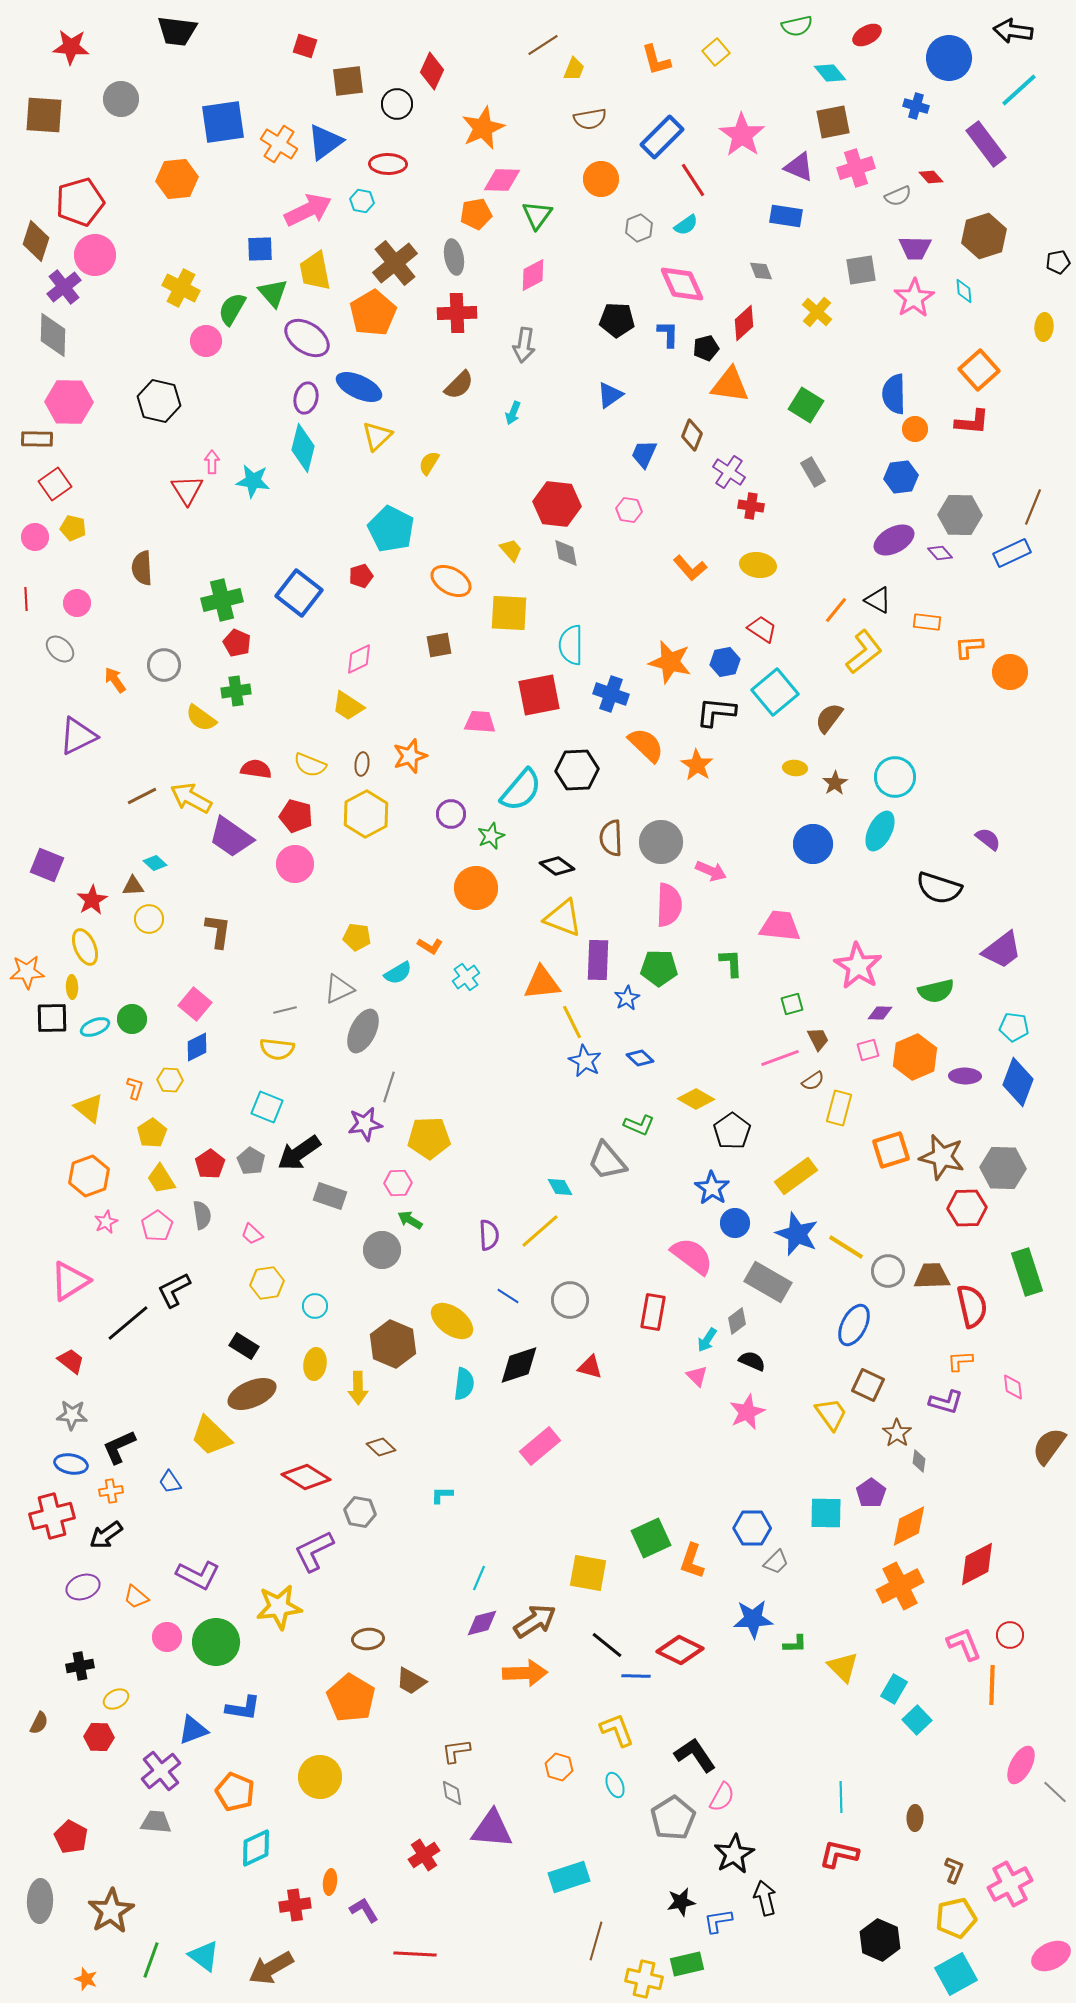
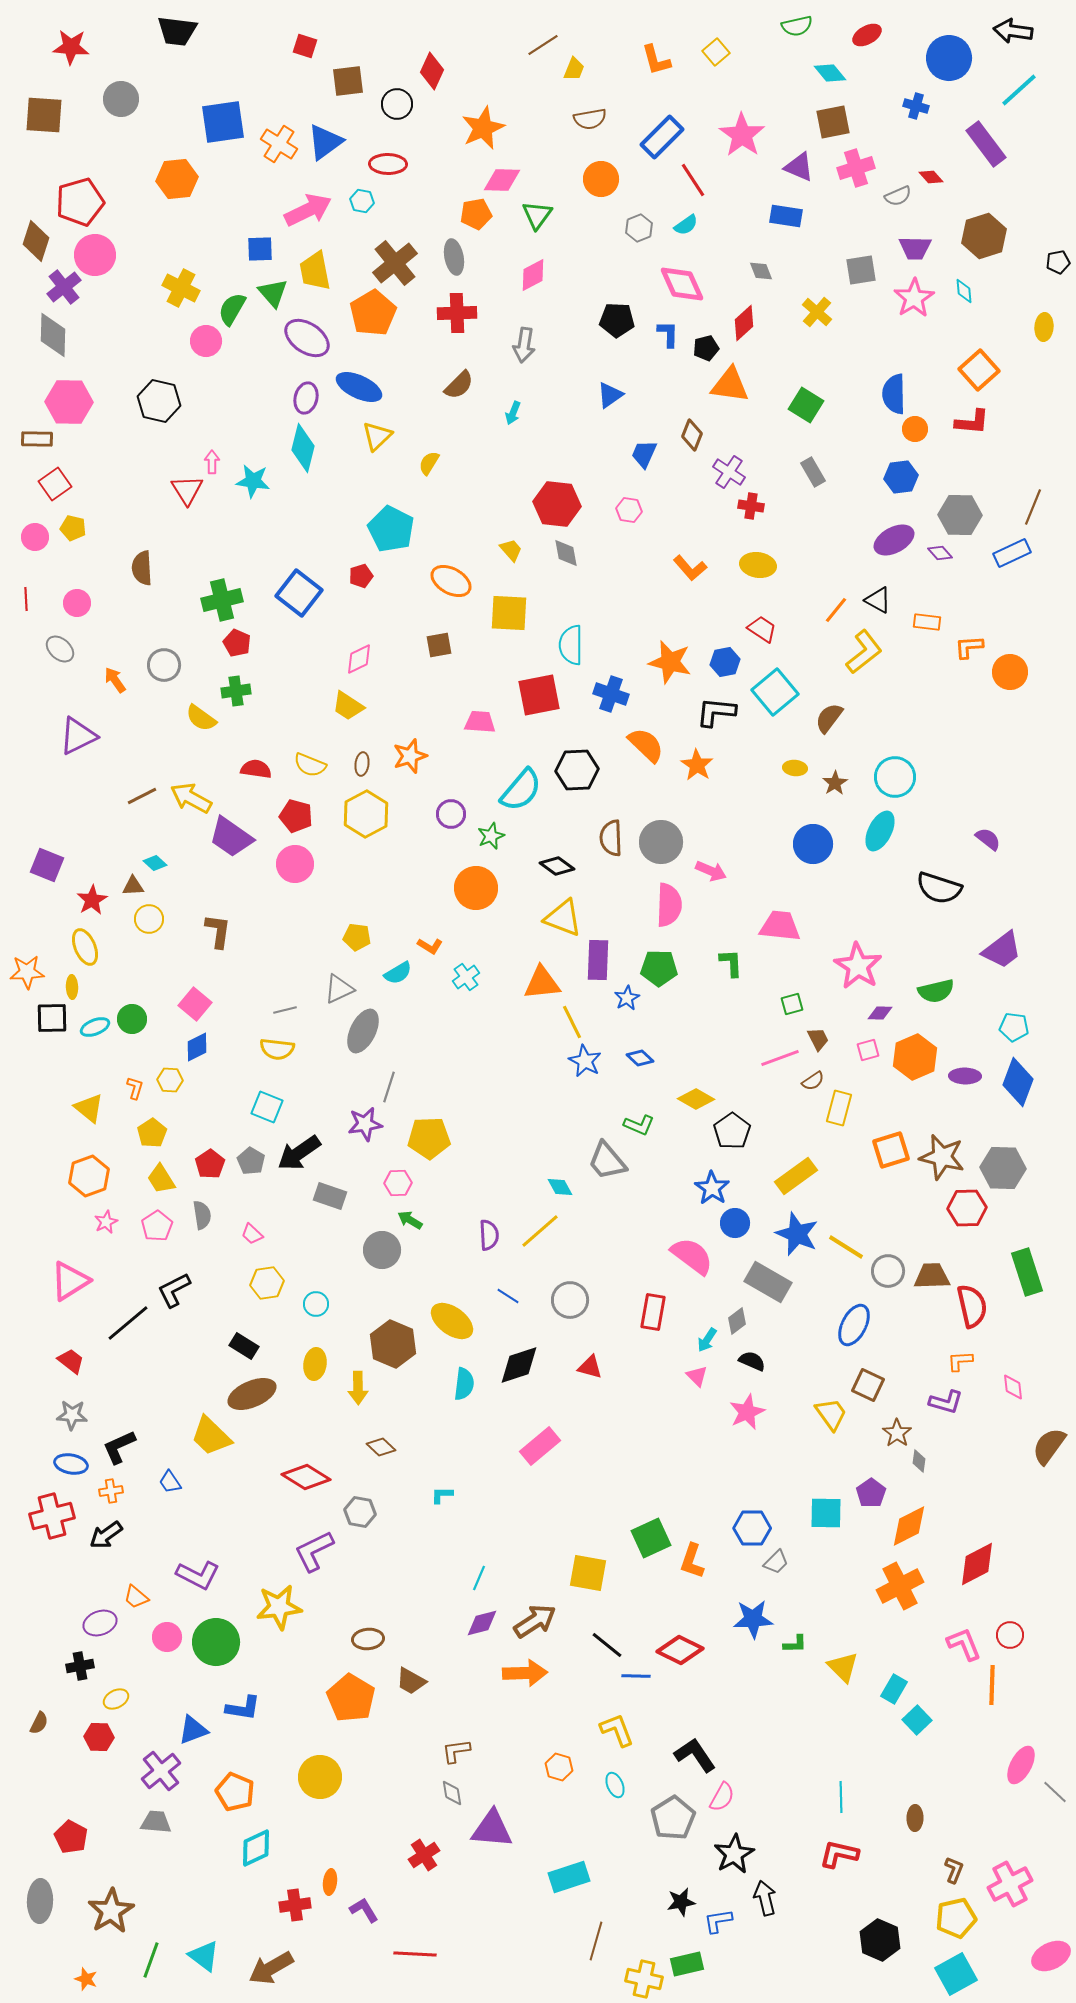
cyan circle at (315, 1306): moved 1 px right, 2 px up
purple ellipse at (83, 1587): moved 17 px right, 36 px down
